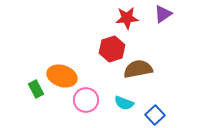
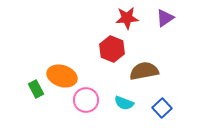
purple triangle: moved 2 px right, 4 px down
red hexagon: rotated 20 degrees counterclockwise
brown semicircle: moved 6 px right, 2 px down
blue square: moved 7 px right, 7 px up
